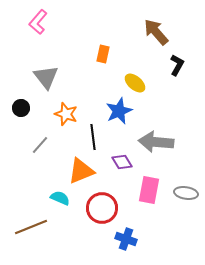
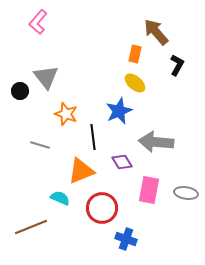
orange rectangle: moved 32 px right
black circle: moved 1 px left, 17 px up
gray line: rotated 66 degrees clockwise
